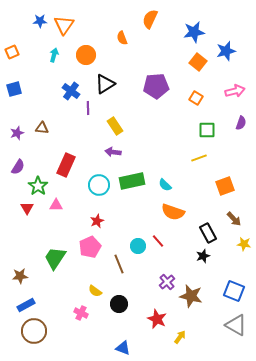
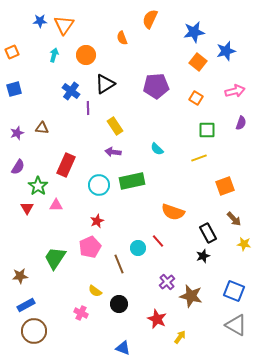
cyan semicircle at (165, 185): moved 8 px left, 36 px up
cyan circle at (138, 246): moved 2 px down
